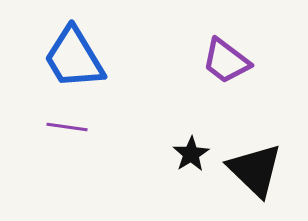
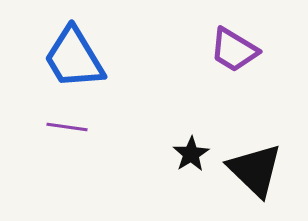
purple trapezoid: moved 8 px right, 11 px up; rotated 6 degrees counterclockwise
